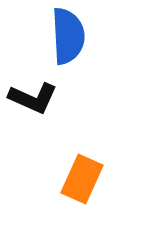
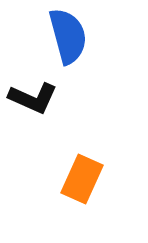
blue semicircle: rotated 12 degrees counterclockwise
